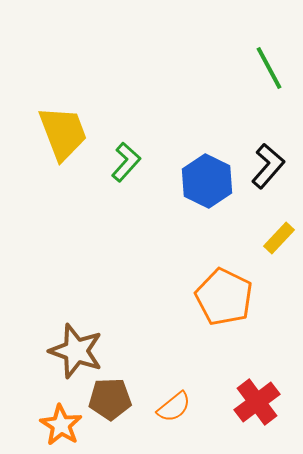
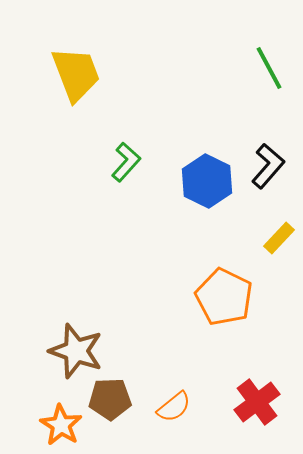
yellow trapezoid: moved 13 px right, 59 px up
